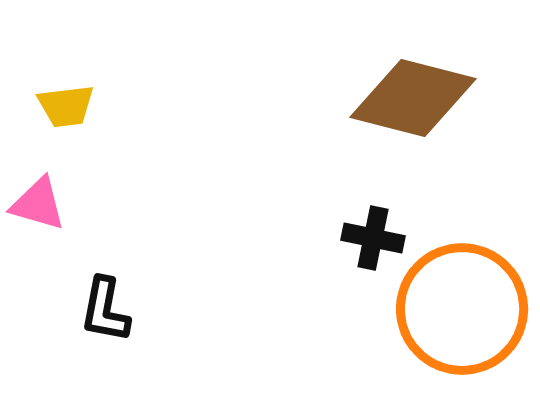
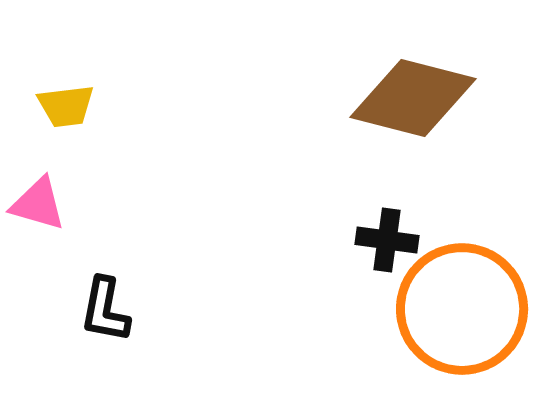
black cross: moved 14 px right, 2 px down; rotated 4 degrees counterclockwise
